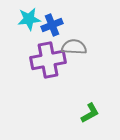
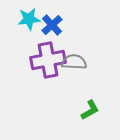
blue cross: rotated 20 degrees counterclockwise
gray semicircle: moved 15 px down
green L-shape: moved 3 px up
